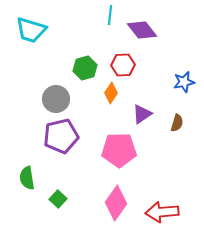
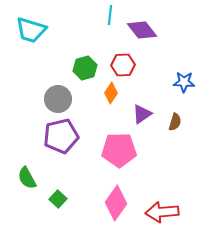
blue star: rotated 15 degrees clockwise
gray circle: moved 2 px right
brown semicircle: moved 2 px left, 1 px up
green semicircle: rotated 20 degrees counterclockwise
